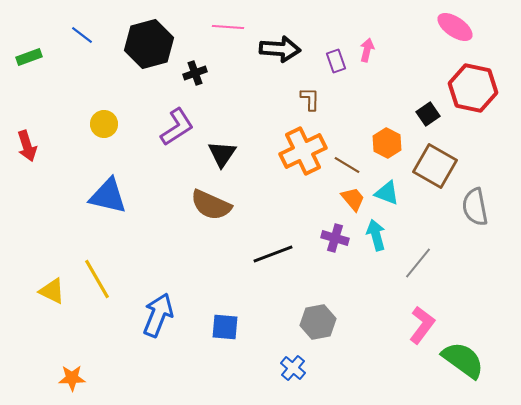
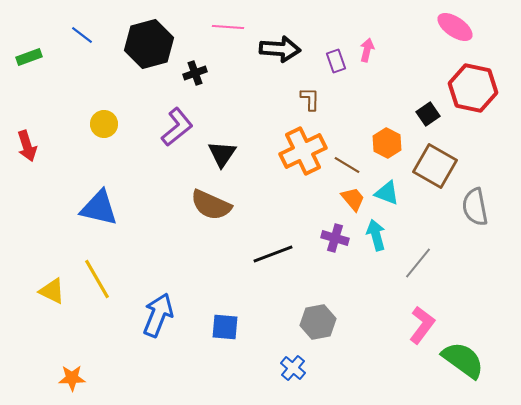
purple L-shape: rotated 6 degrees counterclockwise
blue triangle: moved 9 px left, 12 px down
